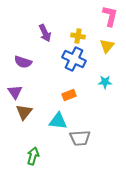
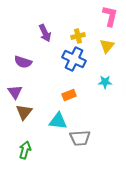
yellow cross: rotated 24 degrees counterclockwise
green arrow: moved 8 px left, 6 px up
